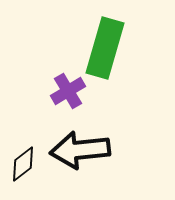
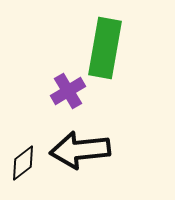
green rectangle: rotated 6 degrees counterclockwise
black diamond: moved 1 px up
